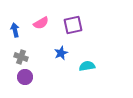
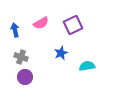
purple square: rotated 12 degrees counterclockwise
